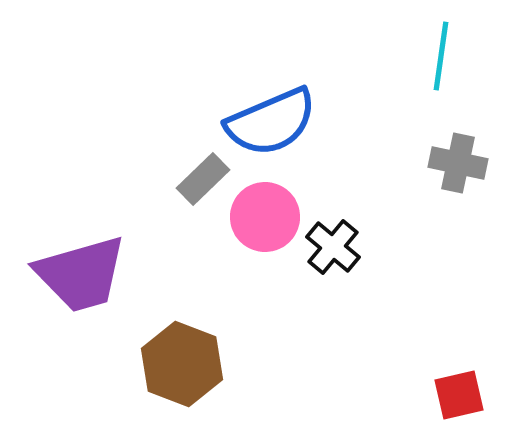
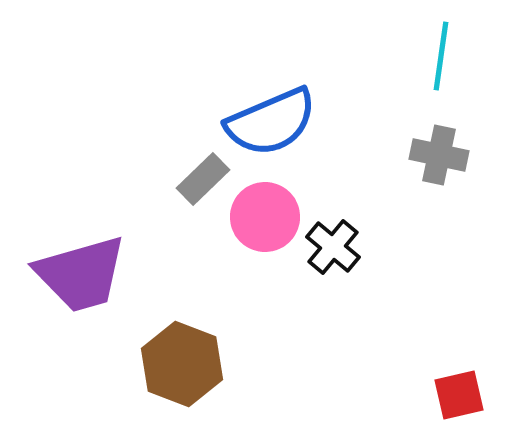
gray cross: moved 19 px left, 8 px up
